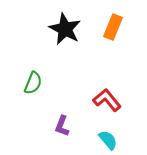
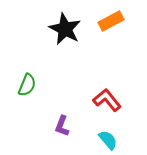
orange rectangle: moved 2 px left, 6 px up; rotated 40 degrees clockwise
green semicircle: moved 6 px left, 2 px down
